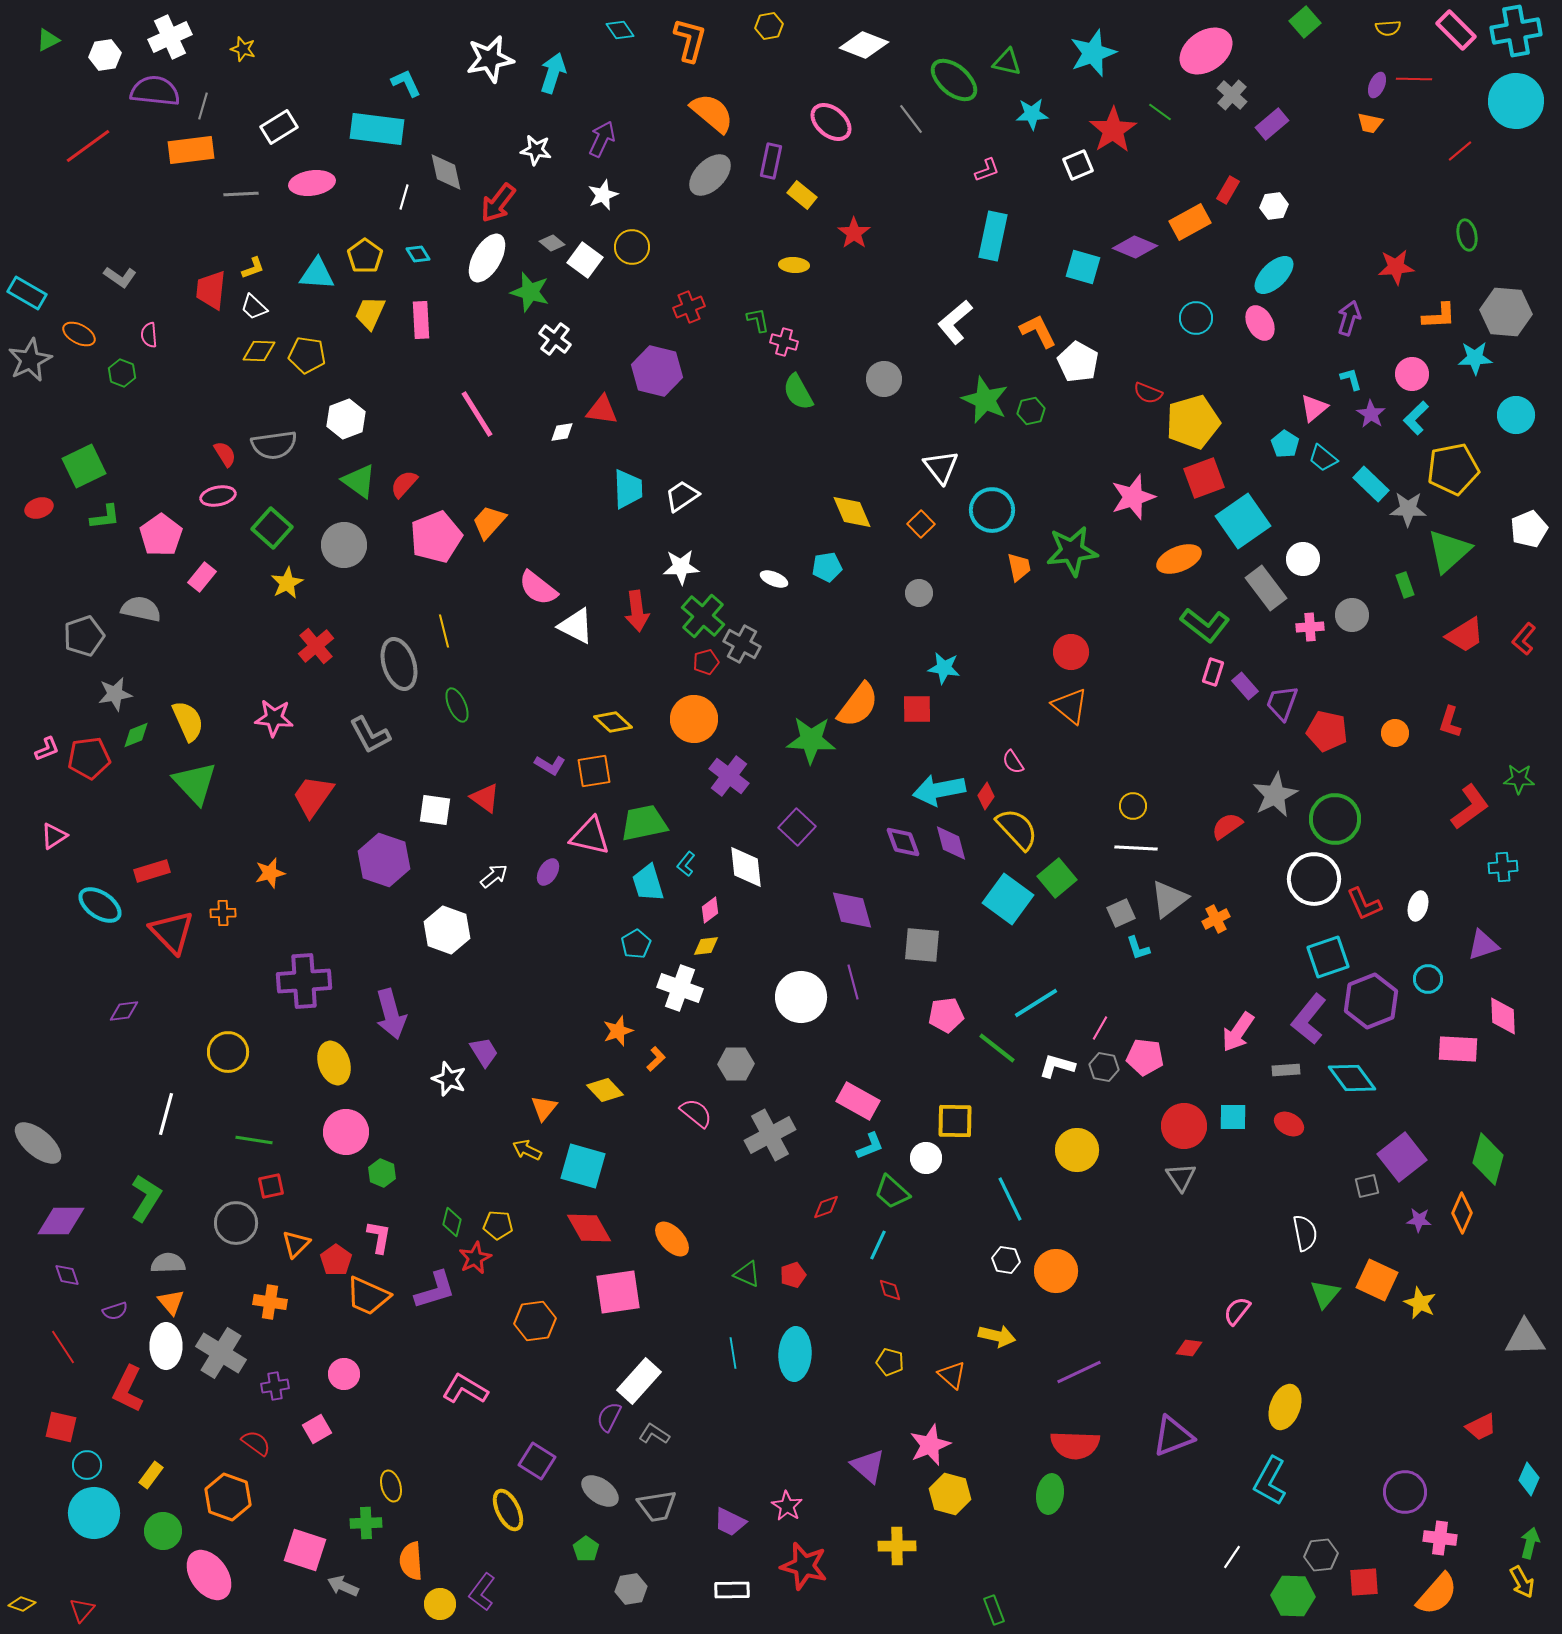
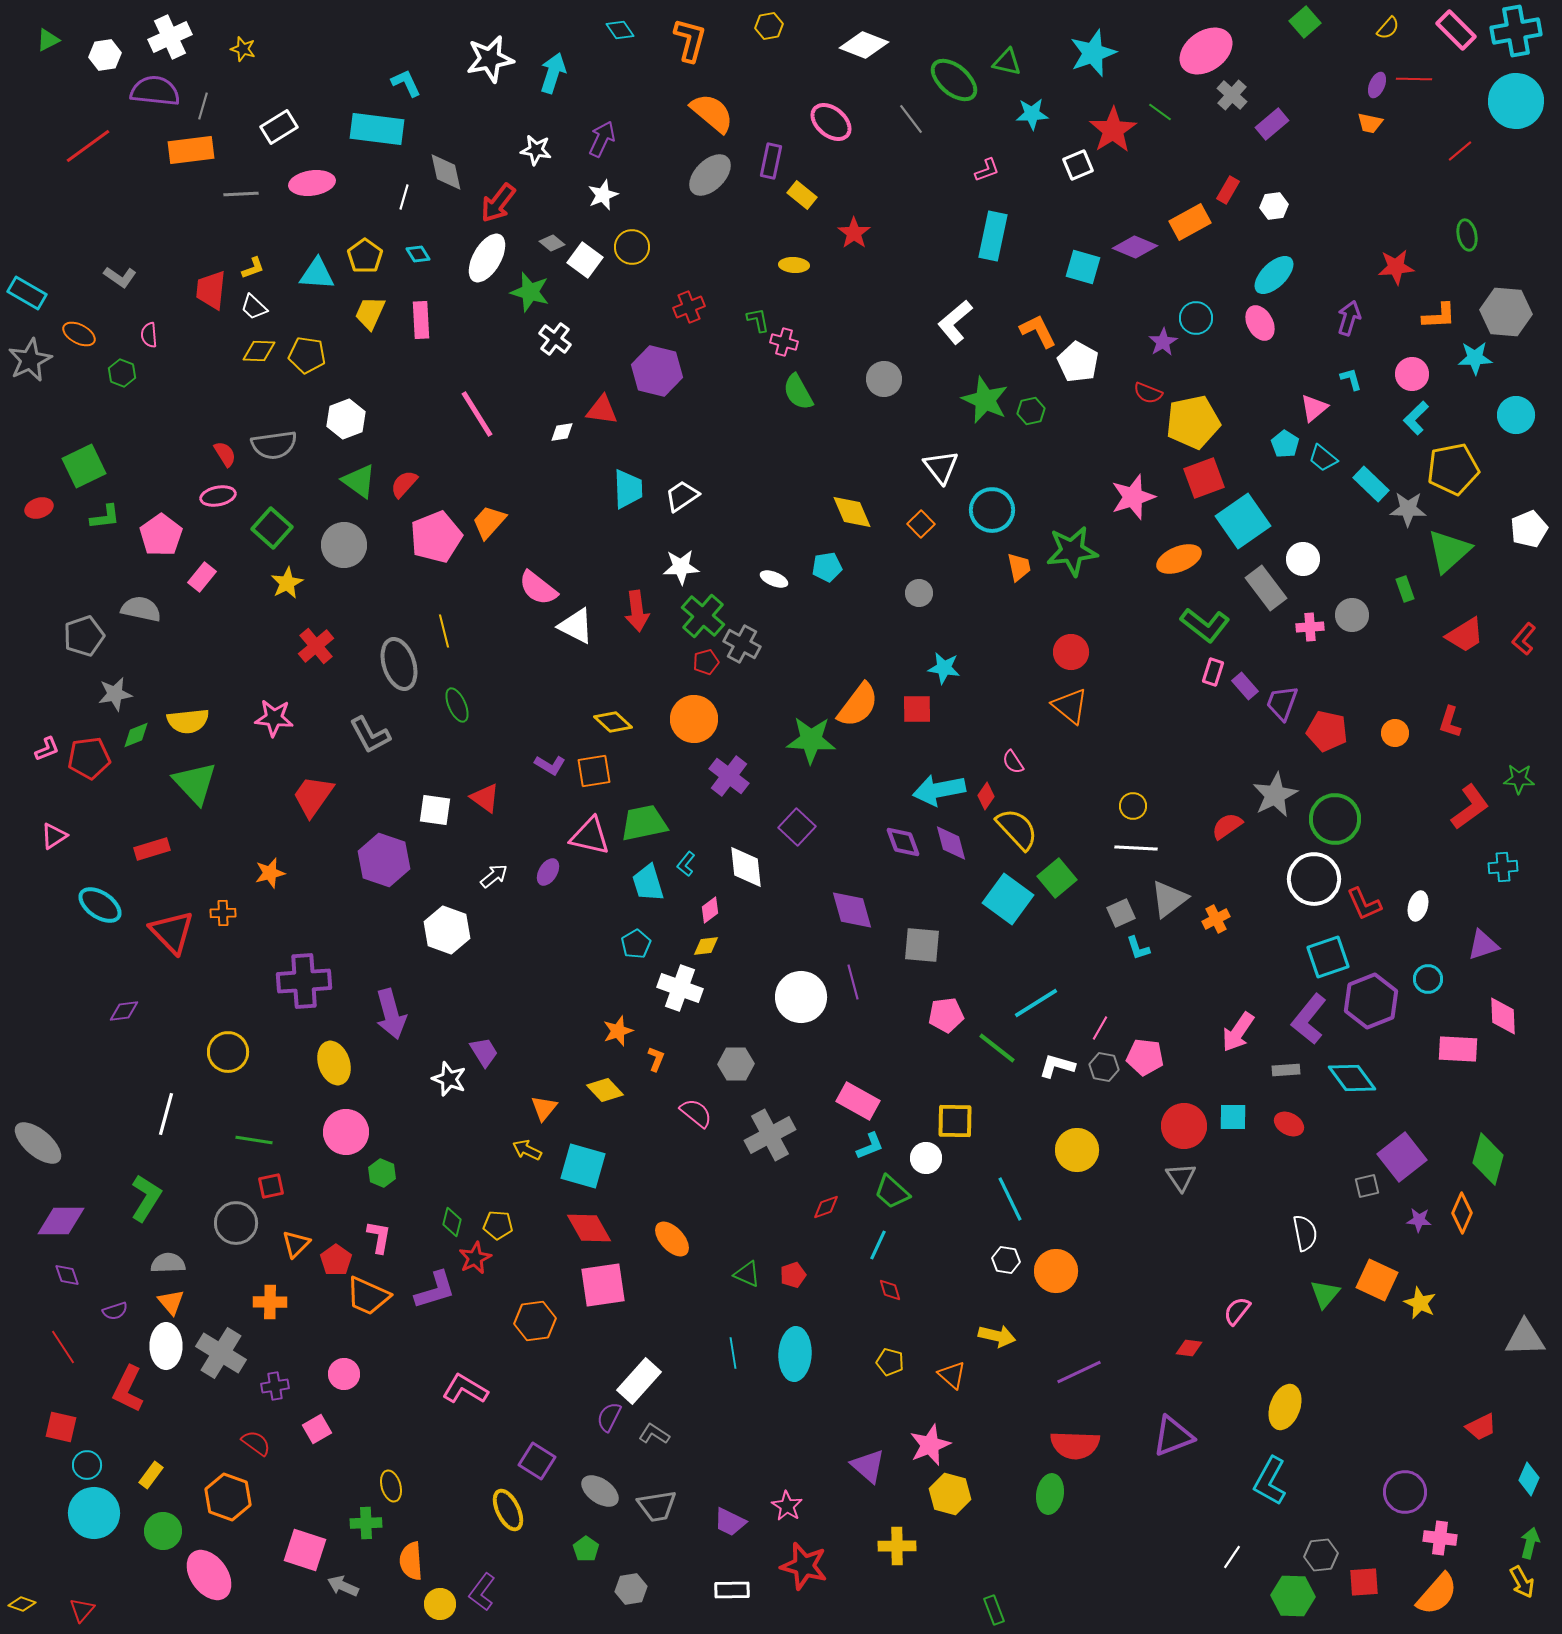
yellow semicircle at (1388, 28): rotated 45 degrees counterclockwise
purple star at (1371, 414): moved 208 px left, 72 px up; rotated 8 degrees clockwise
yellow pentagon at (1193, 422): rotated 4 degrees clockwise
green rectangle at (1405, 585): moved 4 px down
yellow semicircle at (188, 721): rotated 108 degrees clockwise
red rectangle at (152, 871): moved 22 px up
orange L-shape at (656, 1059): rotated 25 degrees counterclockwise
pink square at (618, 1292): moved 15 px left, 7 px up
orange cross at (270, 1302): rotated 8 degrees counterclockwise
